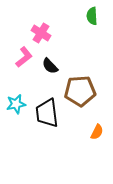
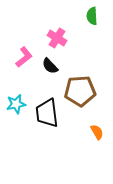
pink cross: moved 16 px right, 5 px down
orange semicircle: rotated 56 degrees counterclockwise
